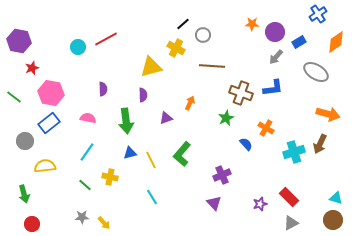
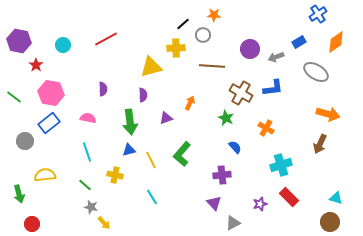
orange star at (252, 24): moved 38 px left, 9 px up
purple circle at (275, 32): moved 25 px left, 17 px down
cyan circle at (78, 47): moved 15 px left, 2 px up
yellow cross at (176, 48): rotated 30 degrees counterclockwise
gray arrow at (276, 57): rotated 28 degrees clockwise
red star at (32, 68): moved 4 px right, 3 px up; rotated 16 degrees counterclockwise
brown cross at (241, 93): rotated 10 degrees clockwise
green star at (226, 118): rotated 21 degrees counterclockwise
green arrow at (126, 121): moved 4 px right, 1 px down
blue semicircle at (246, 144): moved 11 px left, 3 px down
cyan line at (87, 152): rotated 54 degrees counterclockwise
cyan cross at (294, 152): moved 13 px left, 13 px down
blue triangle at (130, 153): moved 1 px left, 3 px up
yellow semicircle at (45, 166): moved 9 px down
purple cross at (222, 175): rotated 18 degrees clockwise
yellow cross at (110, 177): moved 5 px right, 2 px up
green arrow at (24, 194): moved 5 px left
gray star at (82, 217): moved 9 px right, 10 px up; rotated 16 degrees clockwise
brown circle at (333, 220): moved 3 px left, 2 px down
gray triangle at (291, 223): moved 58 px left
